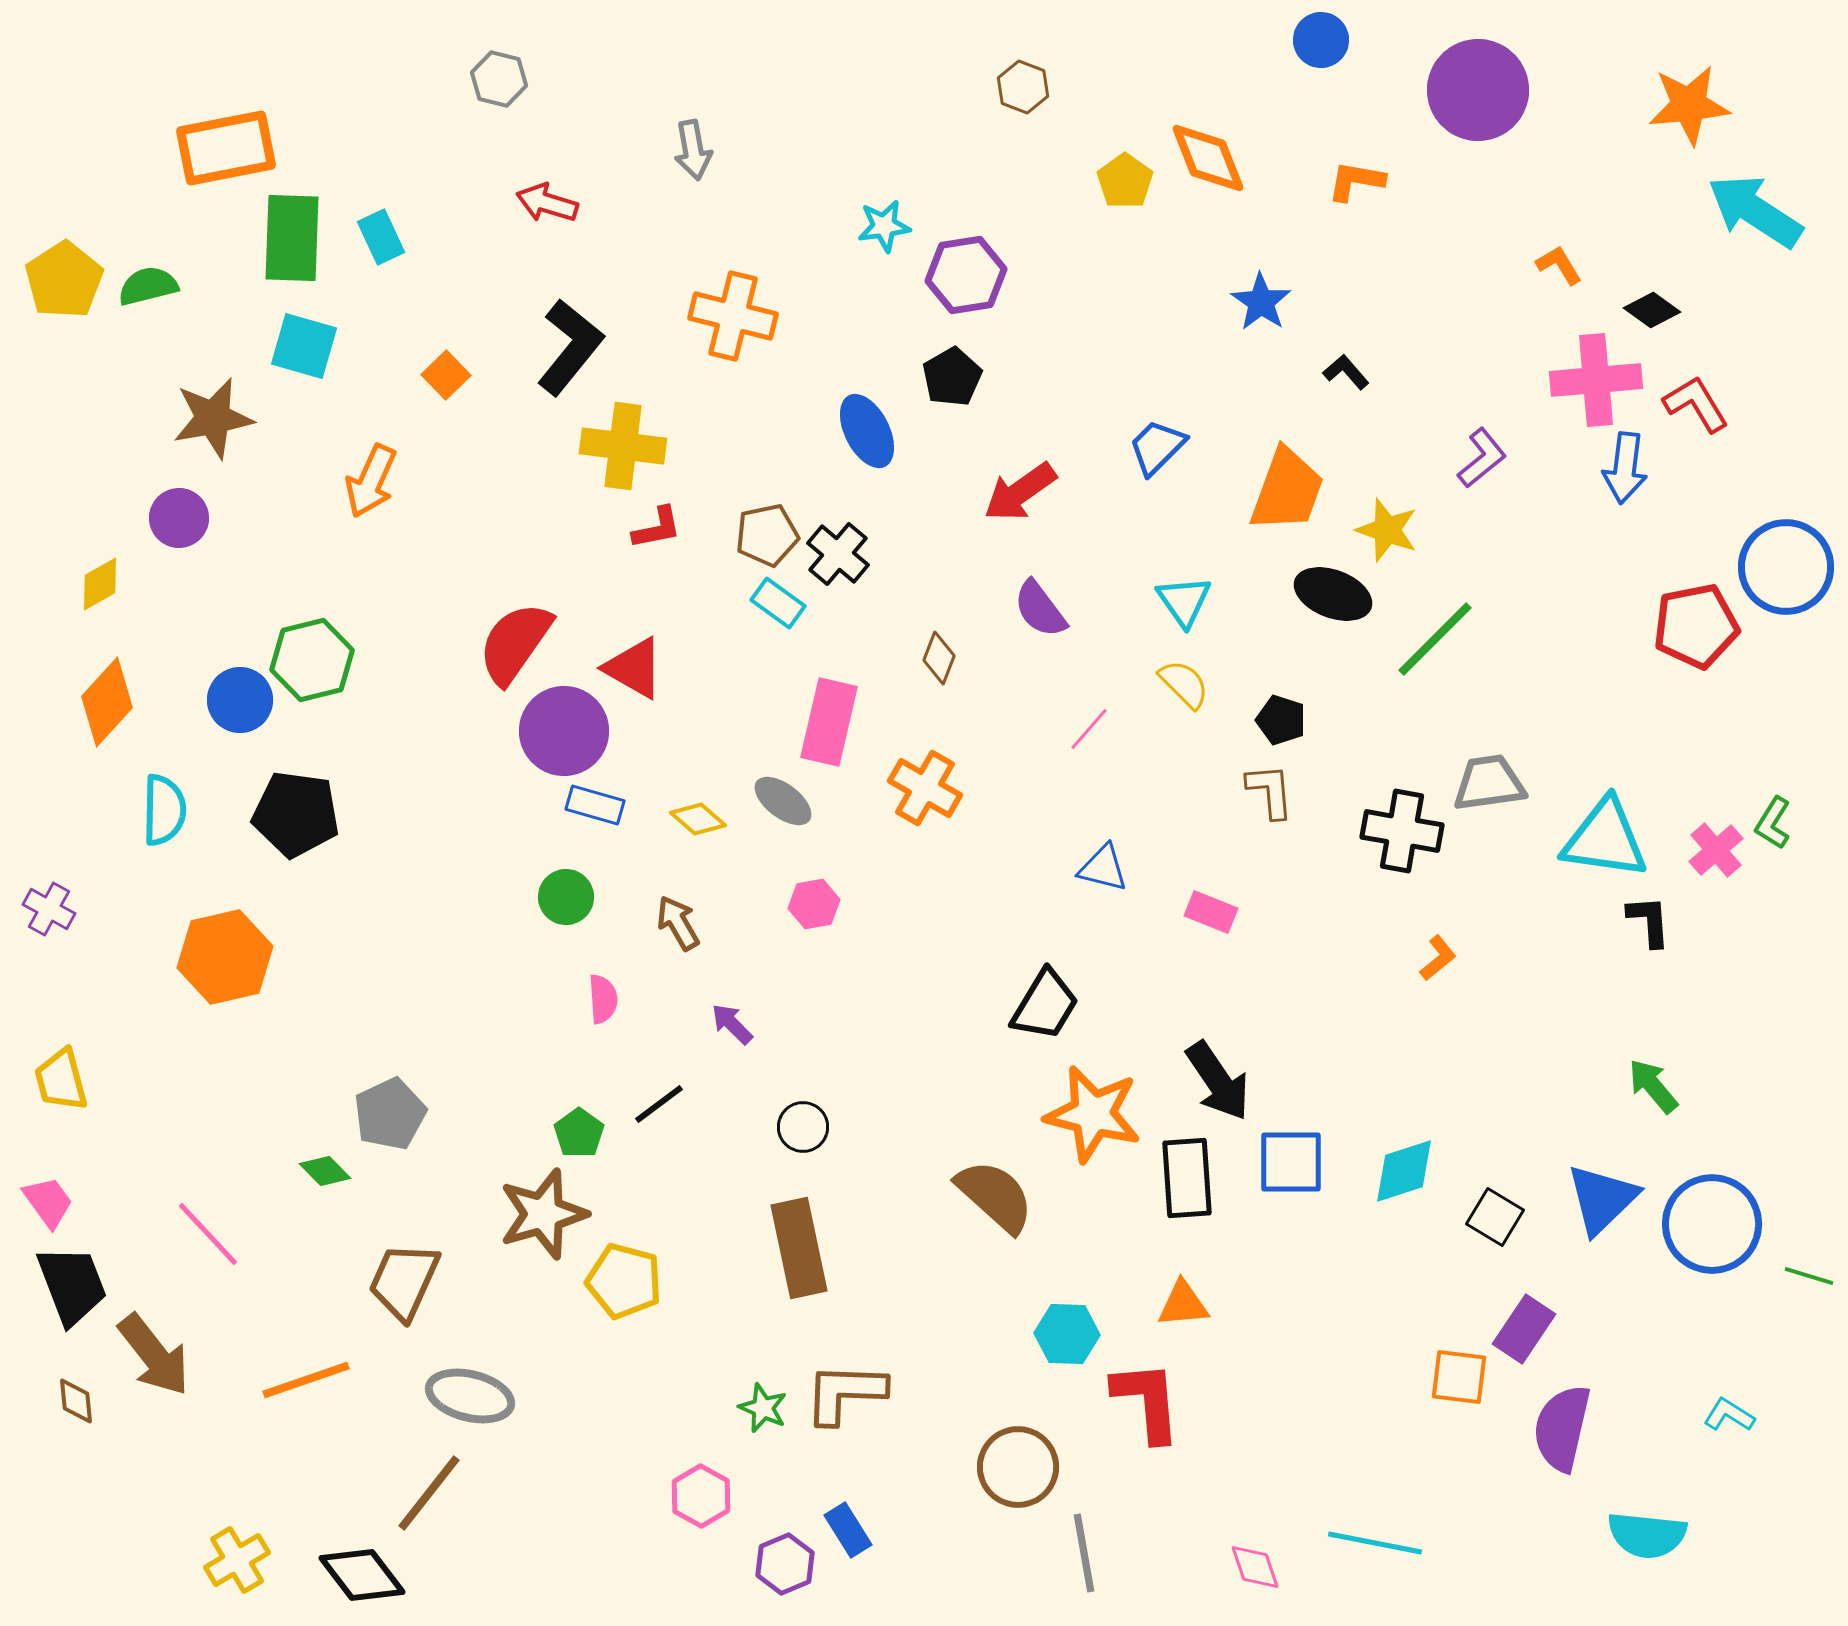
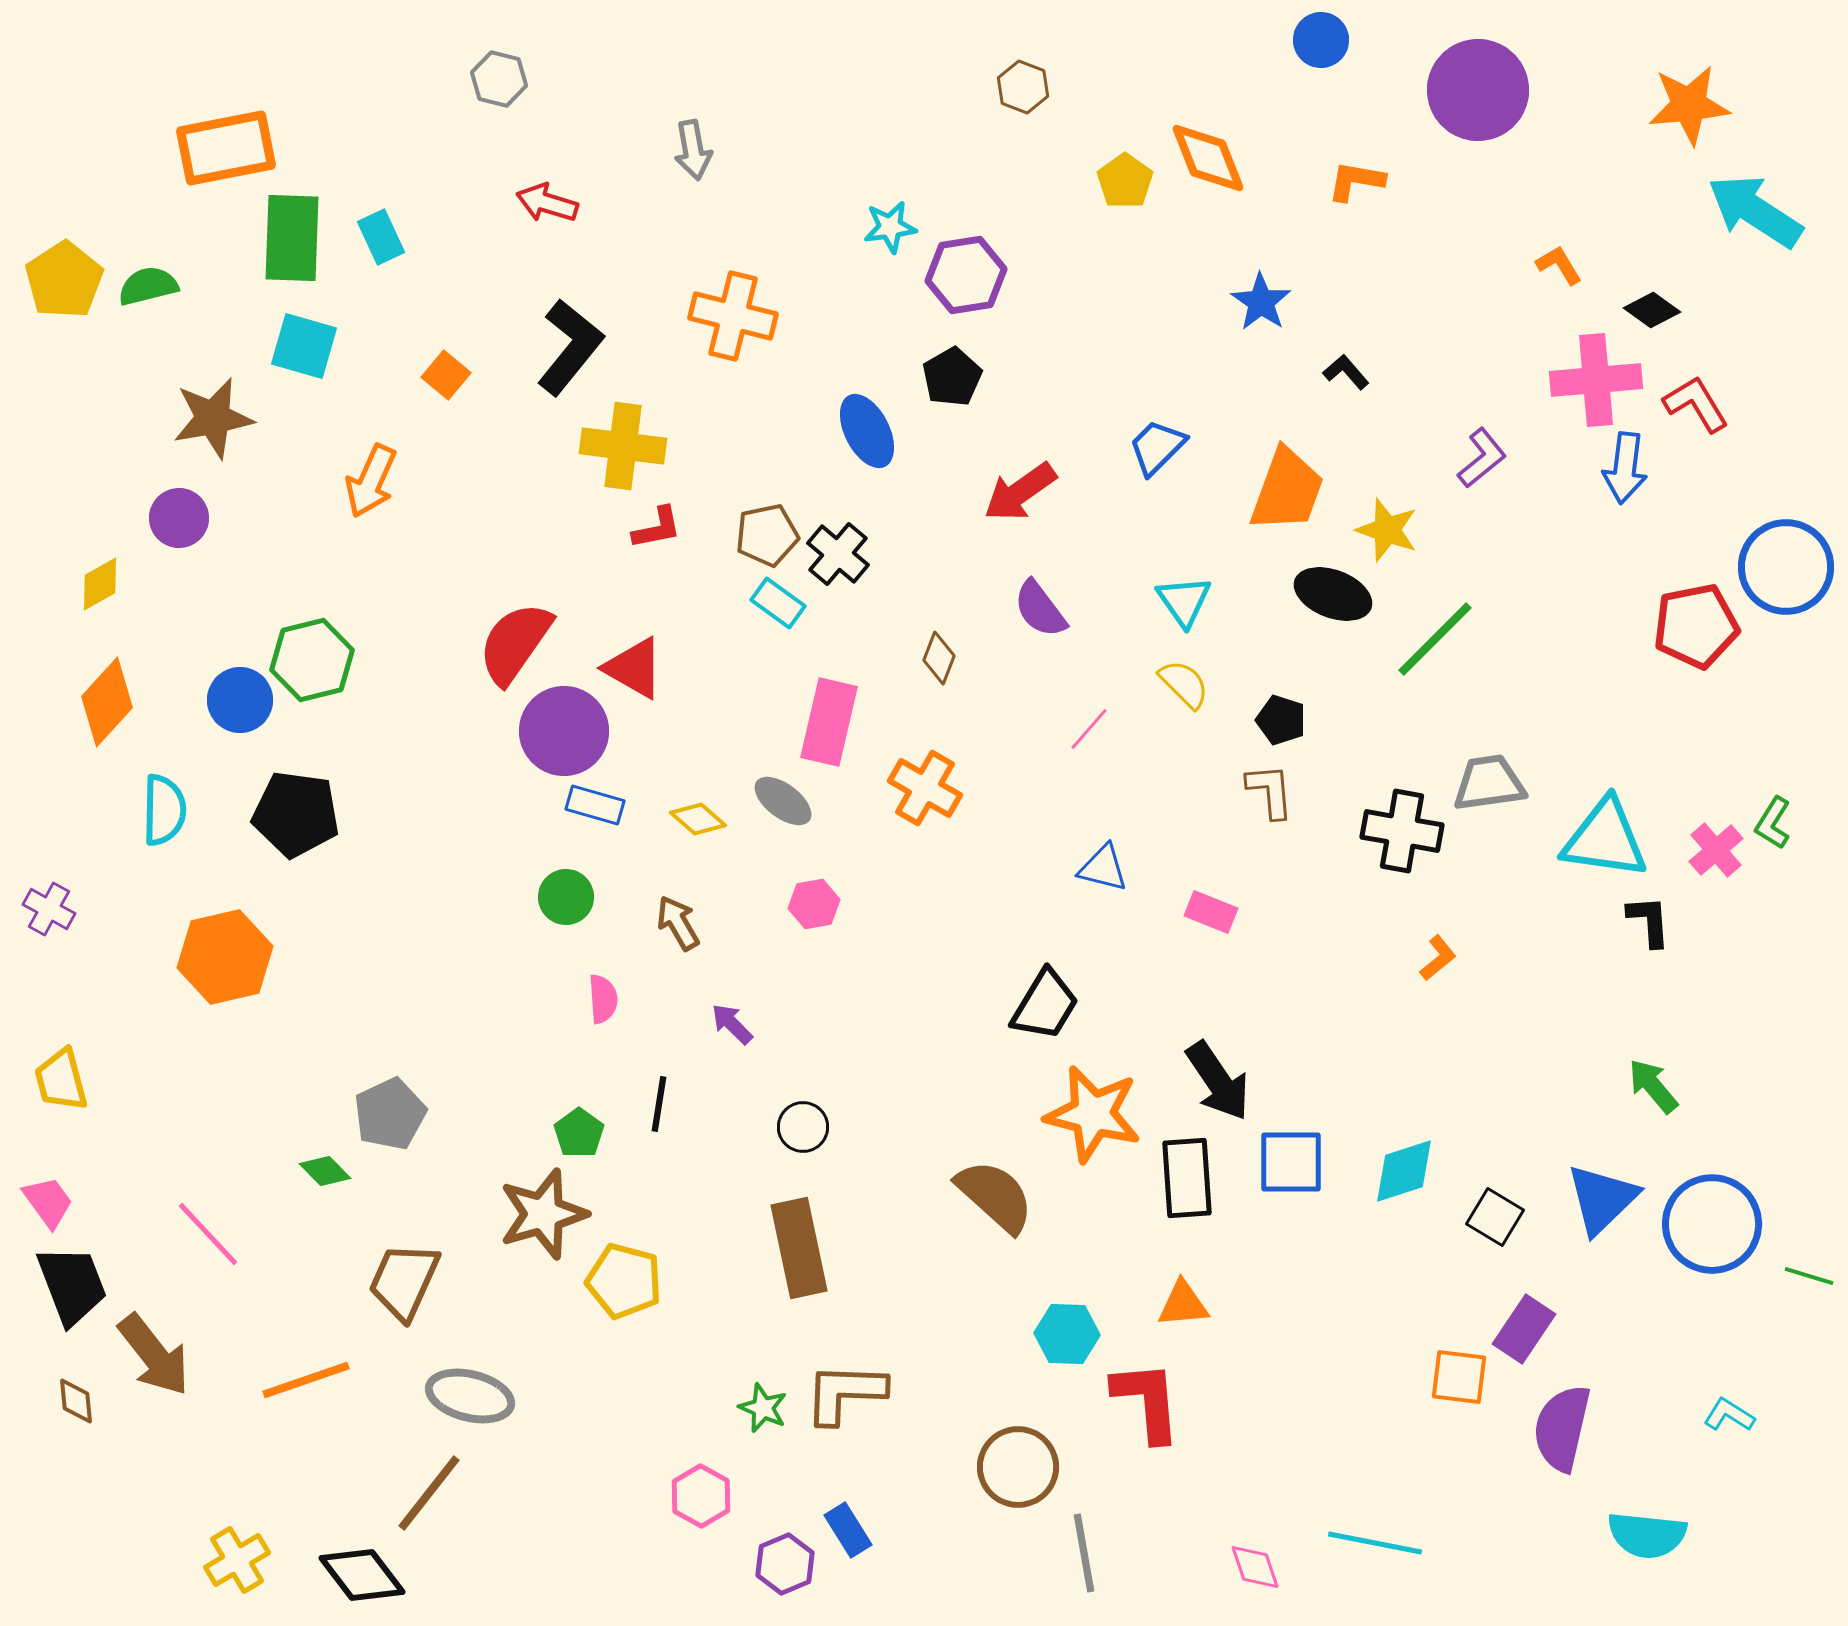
cyan star at (884, 226): moved 6 px right, 1 px down
orange square at (446, 375): rotated 6 degrees counterclockwise
black line at (659, 1104): rotated 44 degrees counterclockwise
